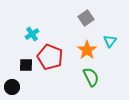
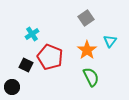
black square: rotated 24 degrees clockwise
